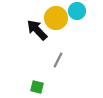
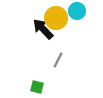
black arrow: moved 6 px right, 1 px up
